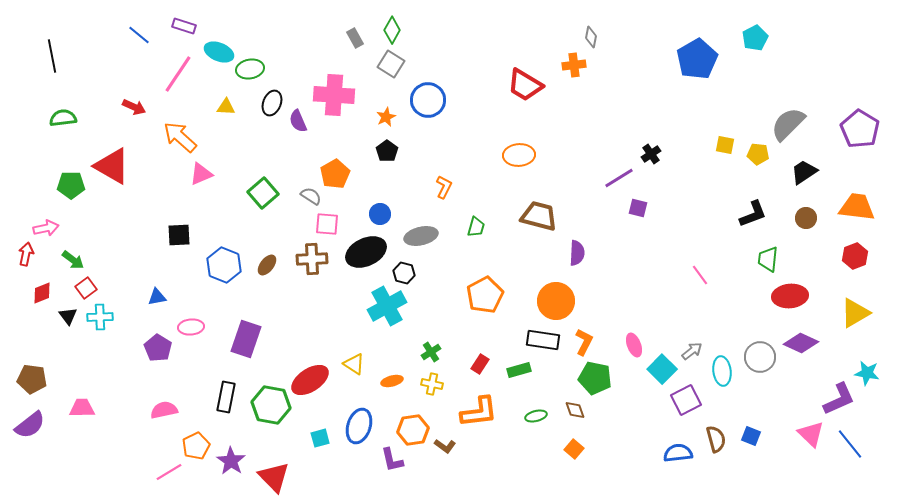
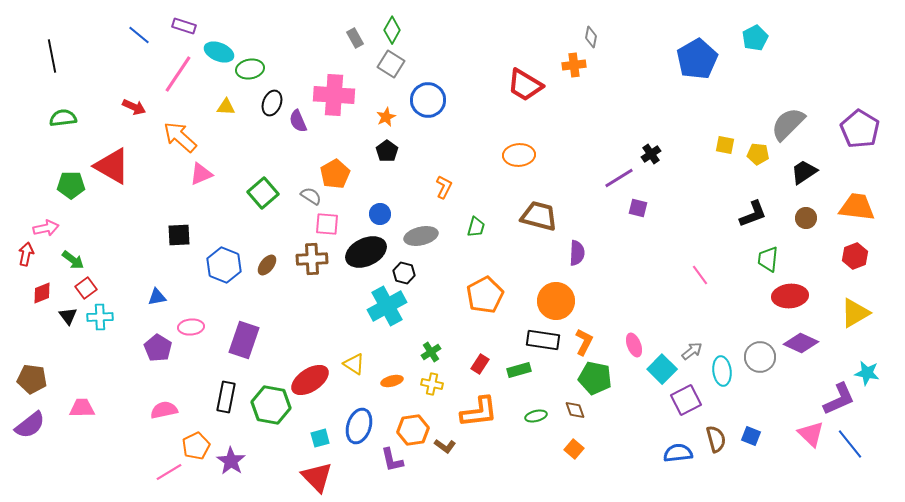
purple rectangle at (246, 339): moved 2 px left, 1 px down
red triangle at (274, 477): moved 43 px right
